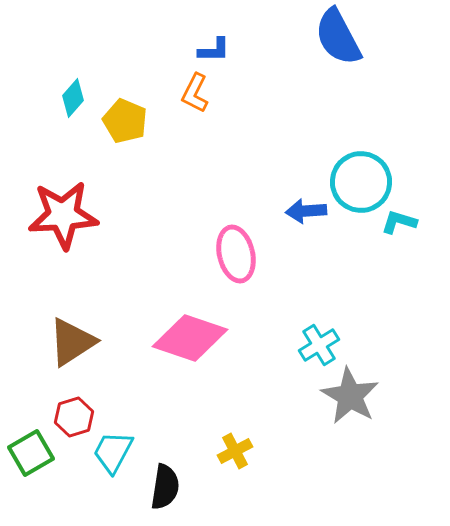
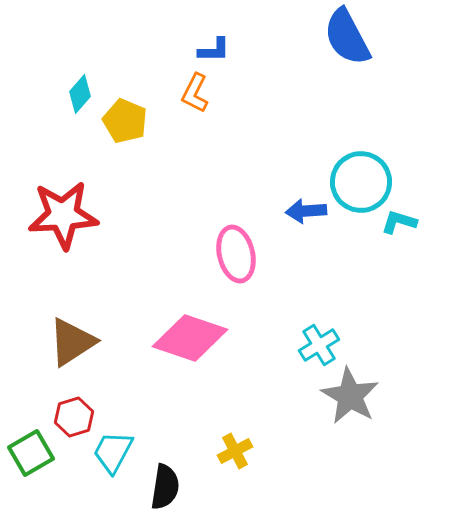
blue semicircle: moved 9 px right
cyan diamond: moved 7 px right, 4 px up
